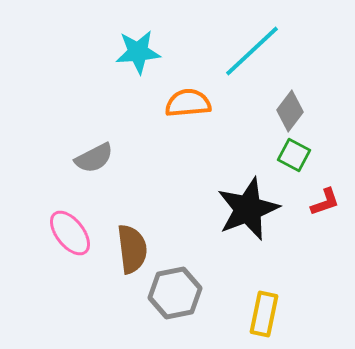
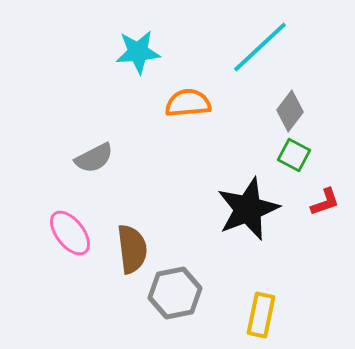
cyan line: moved 8 px right, 4 px up
yellow rectangle: moved 3 px left, 1 px down
